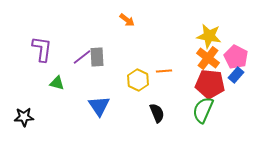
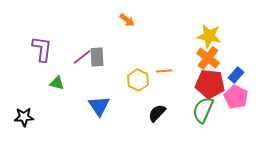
pink pentagon: moved 40 px down
black semicircle: rotated 114 degrees counterclockwise
